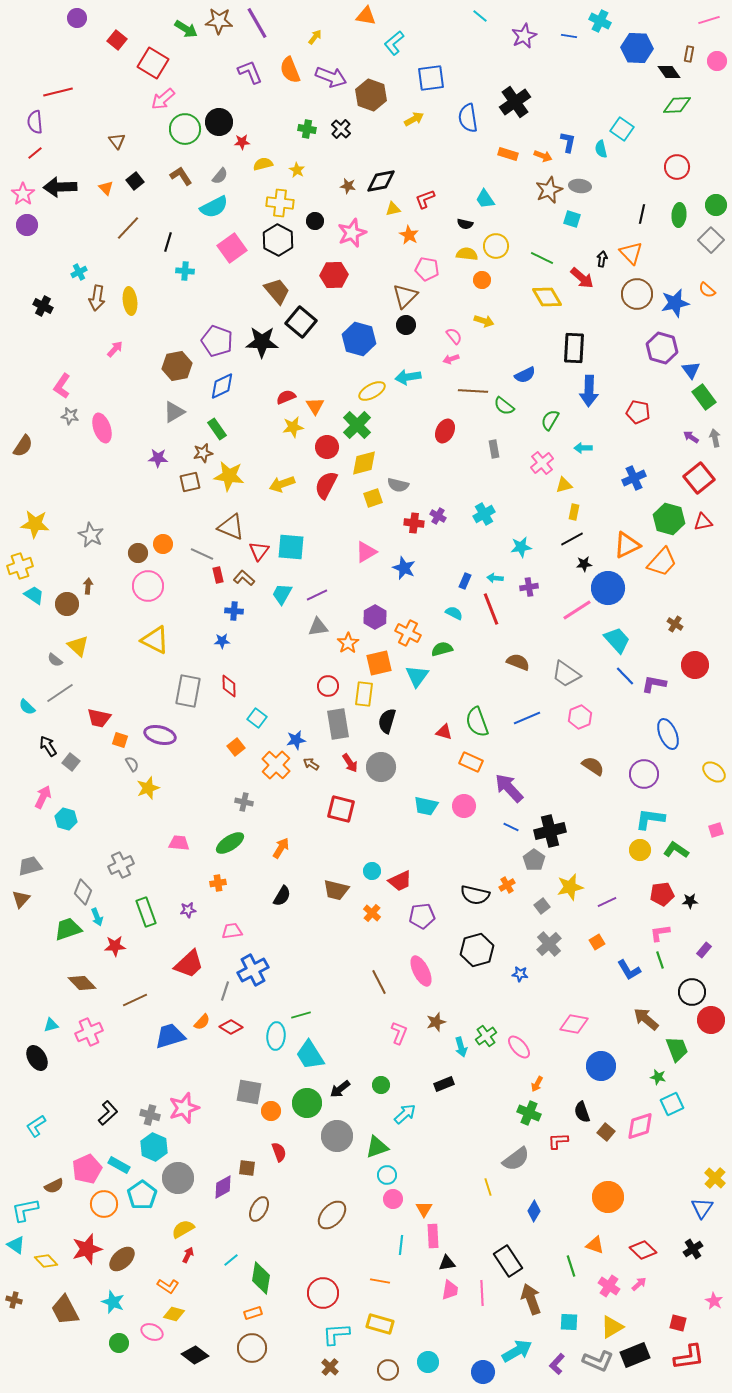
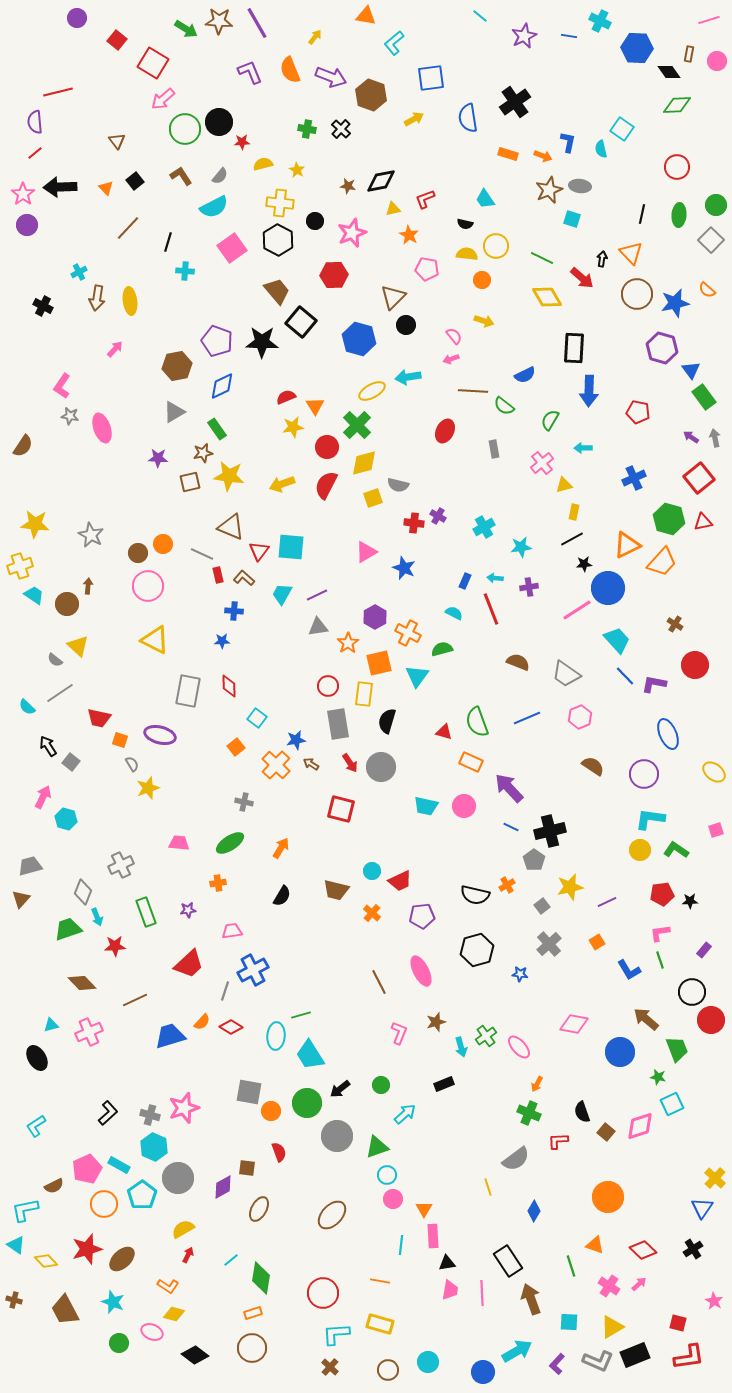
brown triangle at (405, 296): moved 12 px left, 1 px down
cyan cross at (484, 514): moved 13 px down
blue circle at (601, 1066): moved 19 px right, 14 px up
